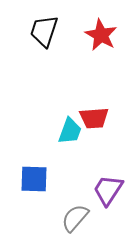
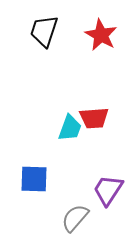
cyan trapezoid: moved 3 px up
